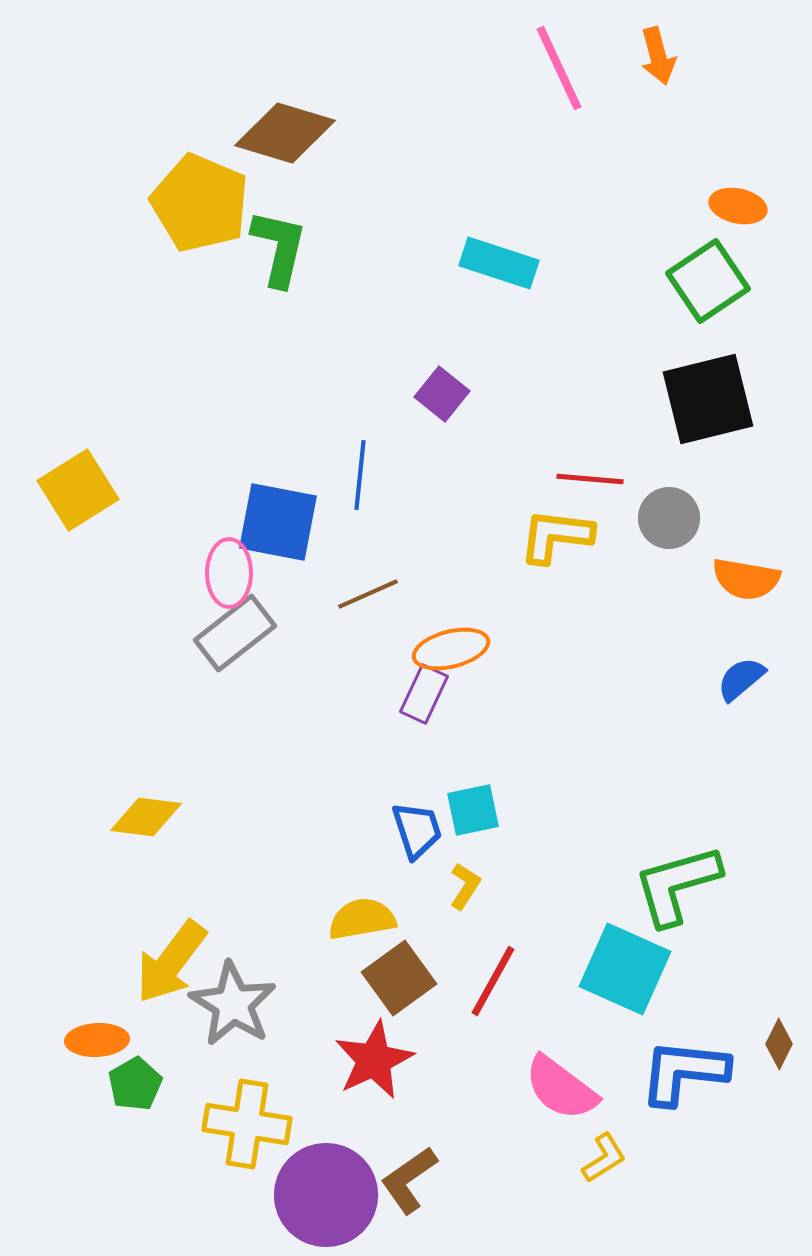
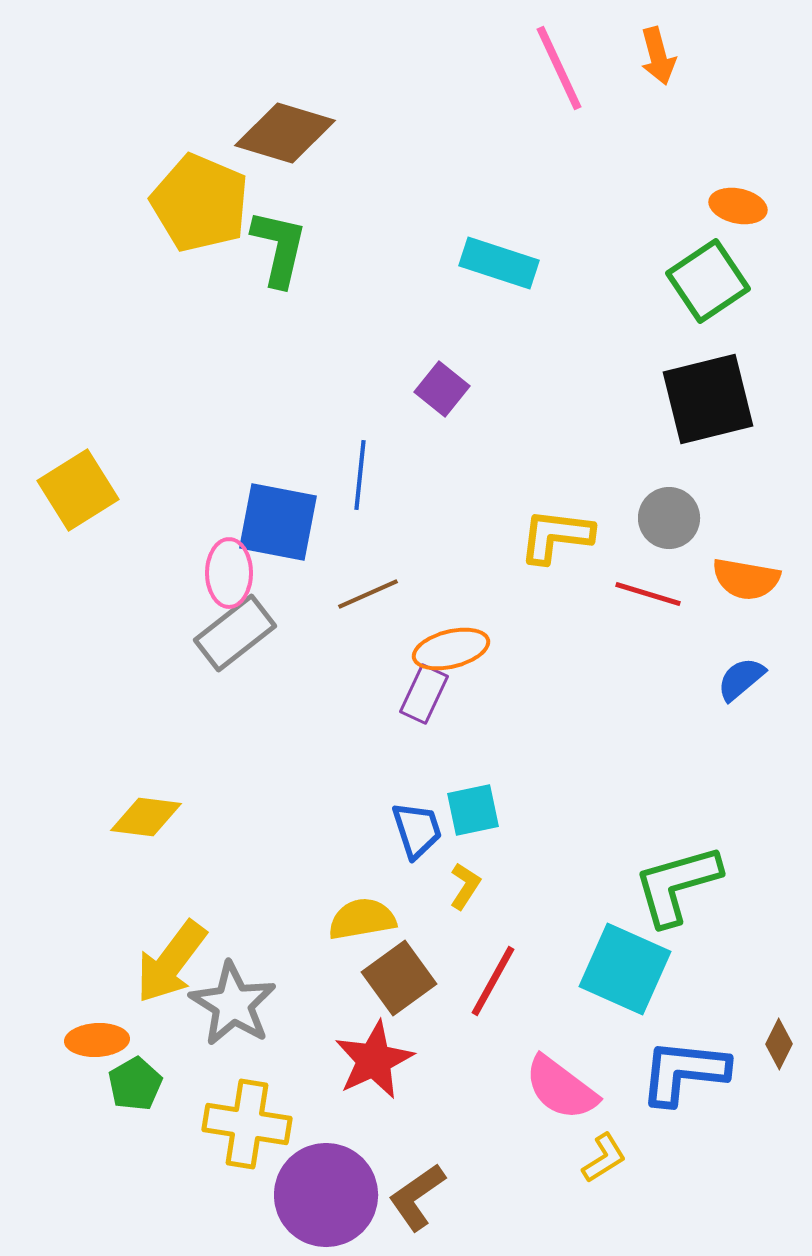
purple square at (442, 394): moved 5 px up
red line at (590, 479): moved 58 px right, 115 px down; rotated 12 degrees clockwise
brown L-shape at (409, 1180): moved 8 px right, 17 px down
